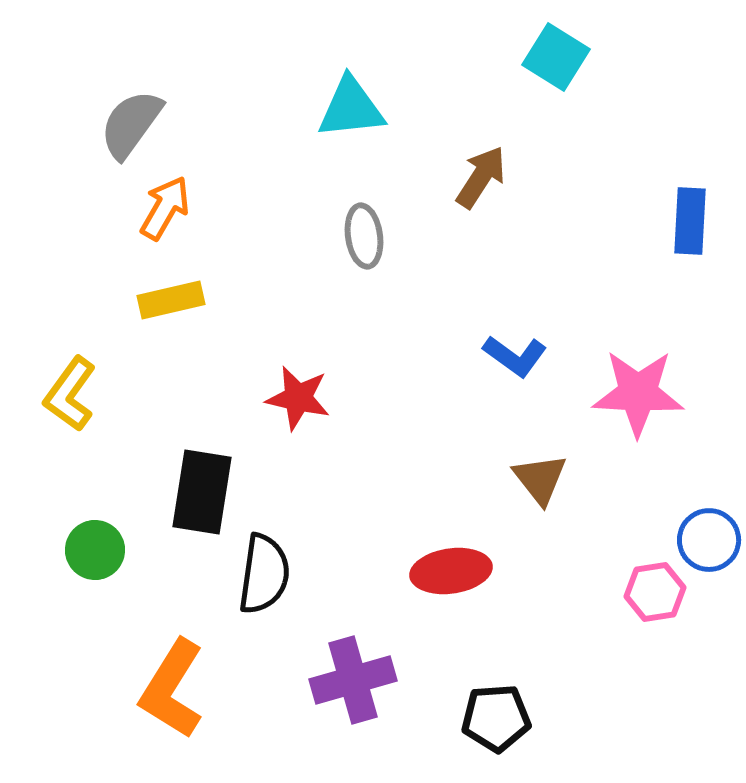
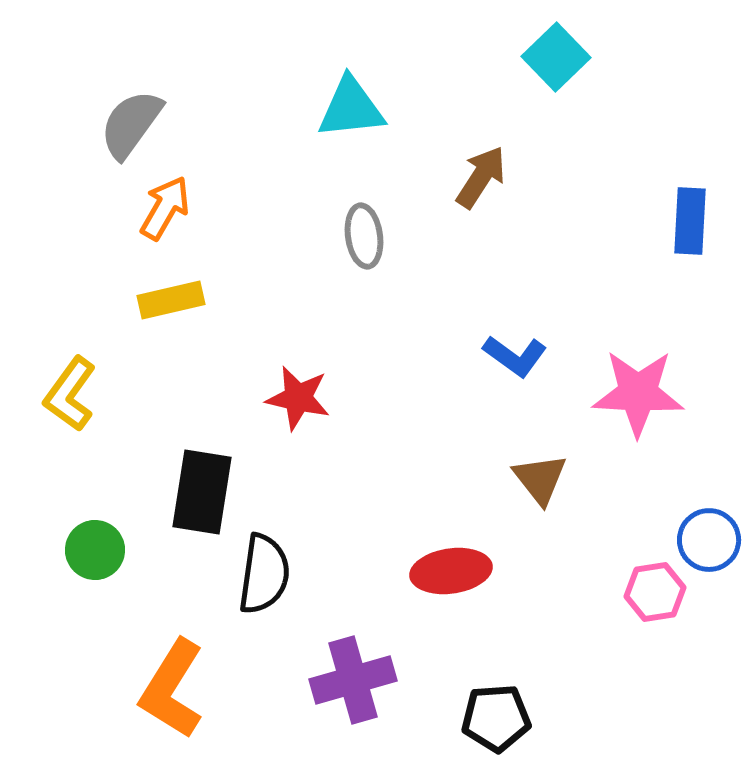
cyan square: rotated 14 degrees clockwise
